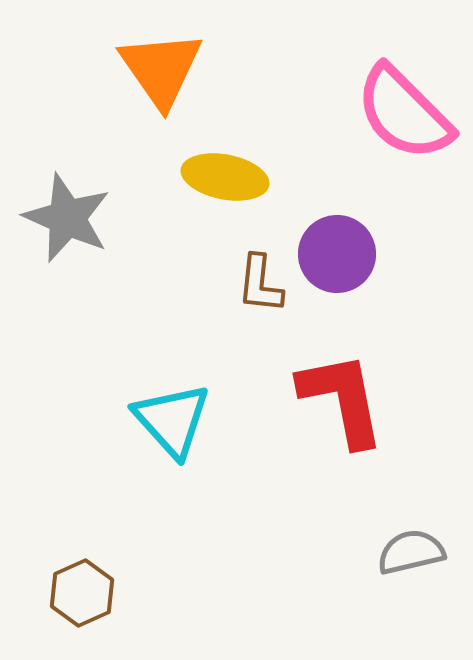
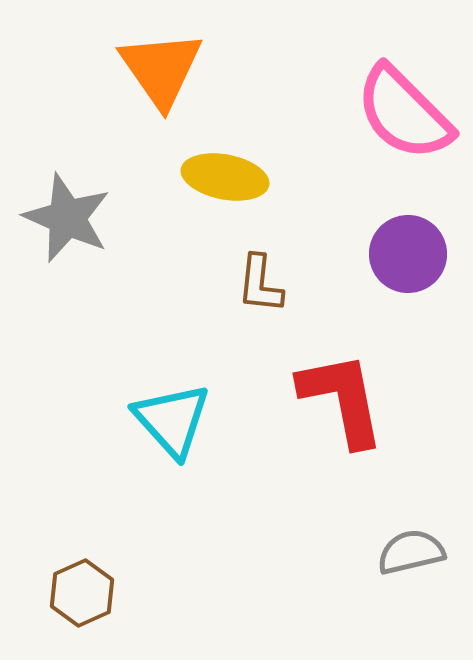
purple circle: moved 71 px right
